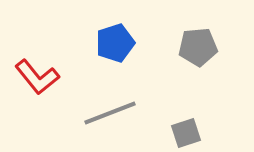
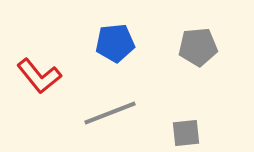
blue pentagon: rotated 12 degrees clockwise
red L-shape: moved 2 px right, 1 px up
gray square: rotated 12 degrees clockwise
